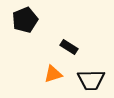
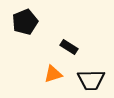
black pentagon: moved 2 px down
